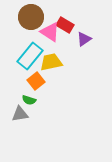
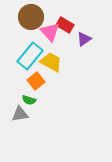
pink triangle: rotated 15 degrees clockwise
yellow trapezoid: rotated 40 degrees clockwise
